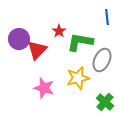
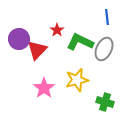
red star: moved 2 px left, 1 px up
green L-shape: rotated 16 degrees clockwise
gray ellipse: moved 2 px right, 11 px up
yellow star: moved 1 px left, 2 px down
pink star: rotated 20 degrees clockwise
green cross: rotated 24 degrees counterclockwise
